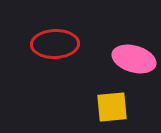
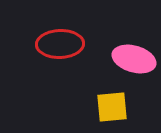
red ellipse: moved 5 px right
